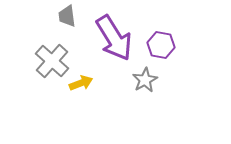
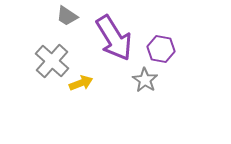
gray trapezoid: rotated 50 degrees counterclockwise
purple hexagon: moved 4 px down
gray star: rotated 10 degrees counterclockwise
